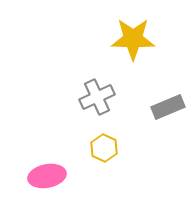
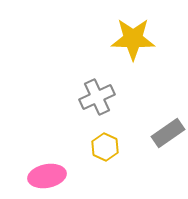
gray rectangle: moved 26 px down; rotated 12 degrees counterclockwise
yellow hexagon: moved 1 px right, 1 px up
